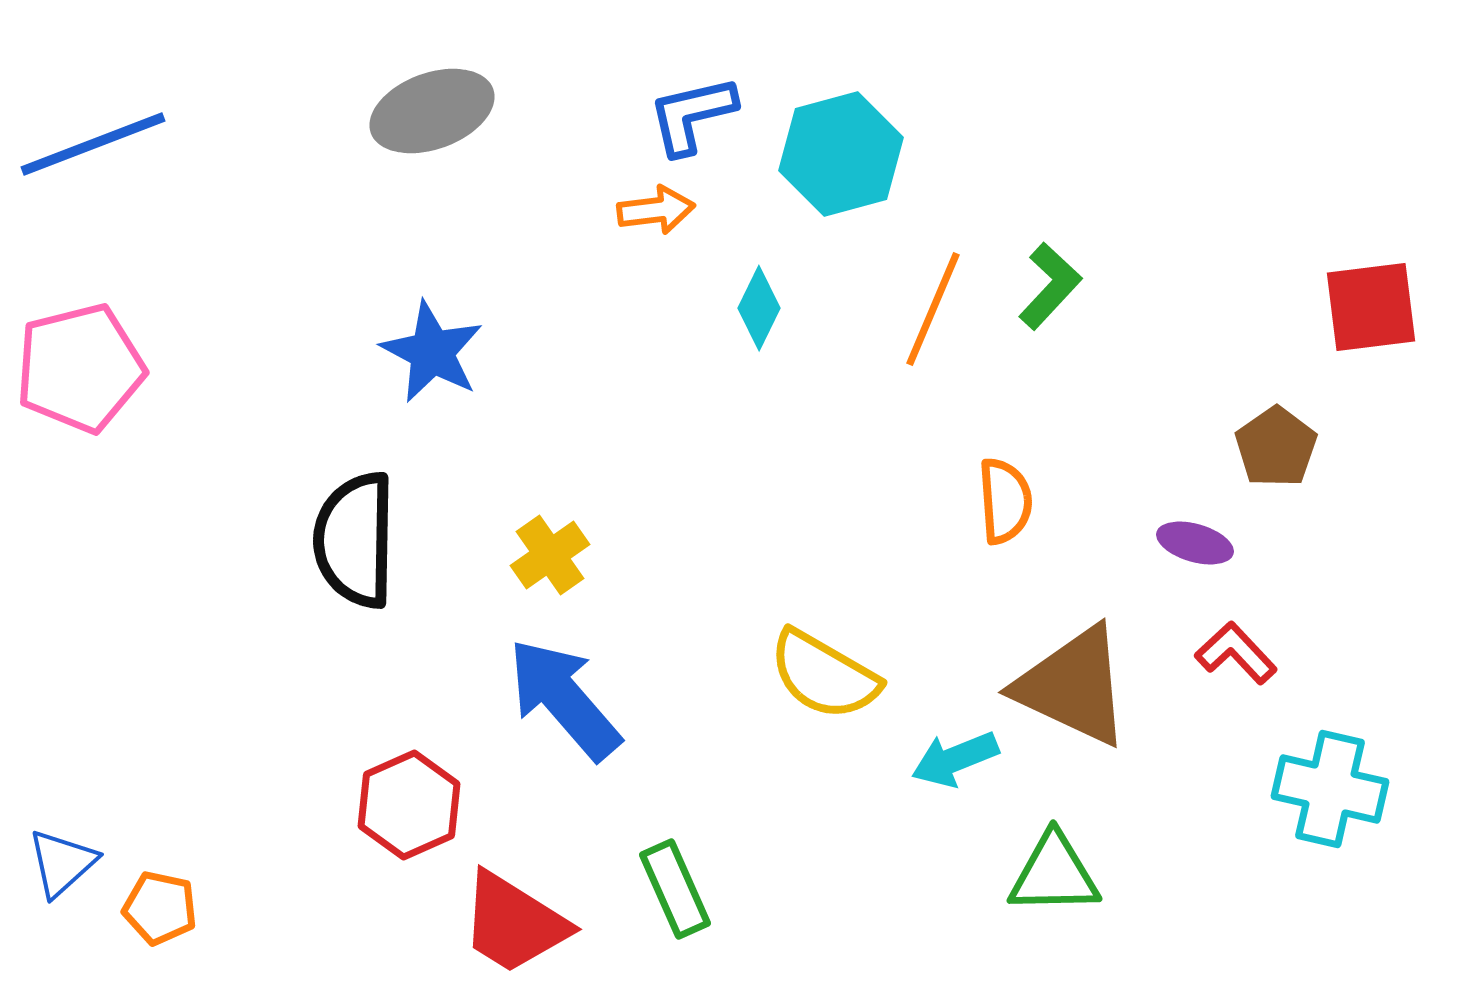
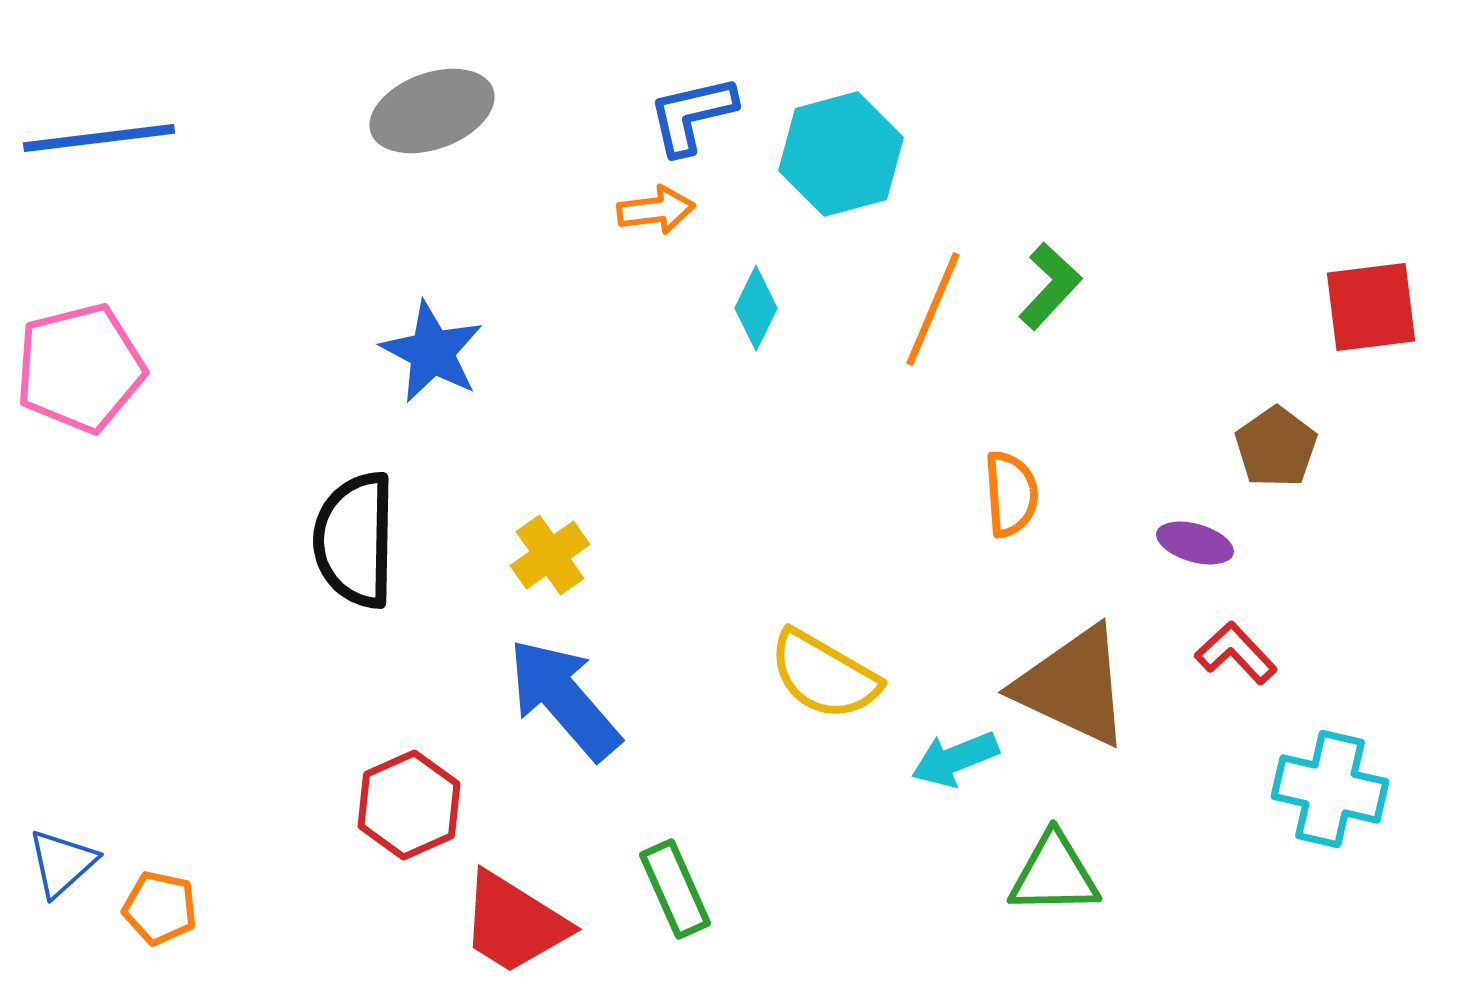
blue line: moved 6 px right, 6 px up; rotated 14 degrees clockwise
cyan diamond: moved 3 px left
orange semicircle: moved 6 px right, 7 px up
